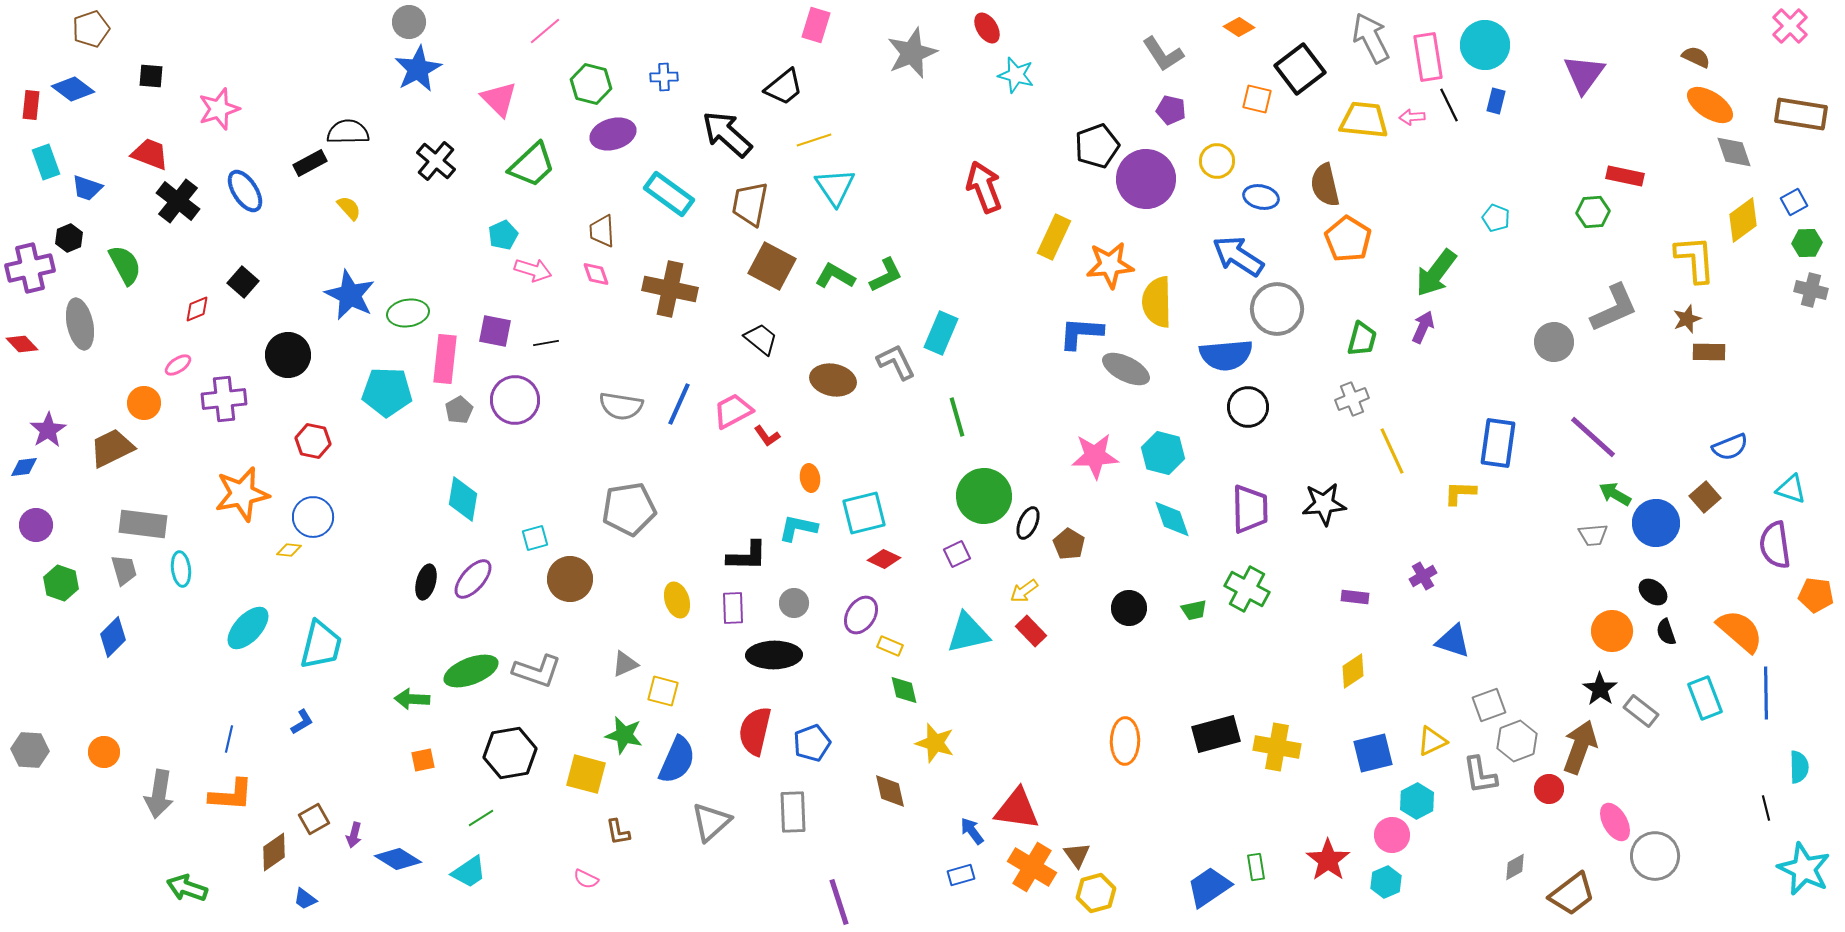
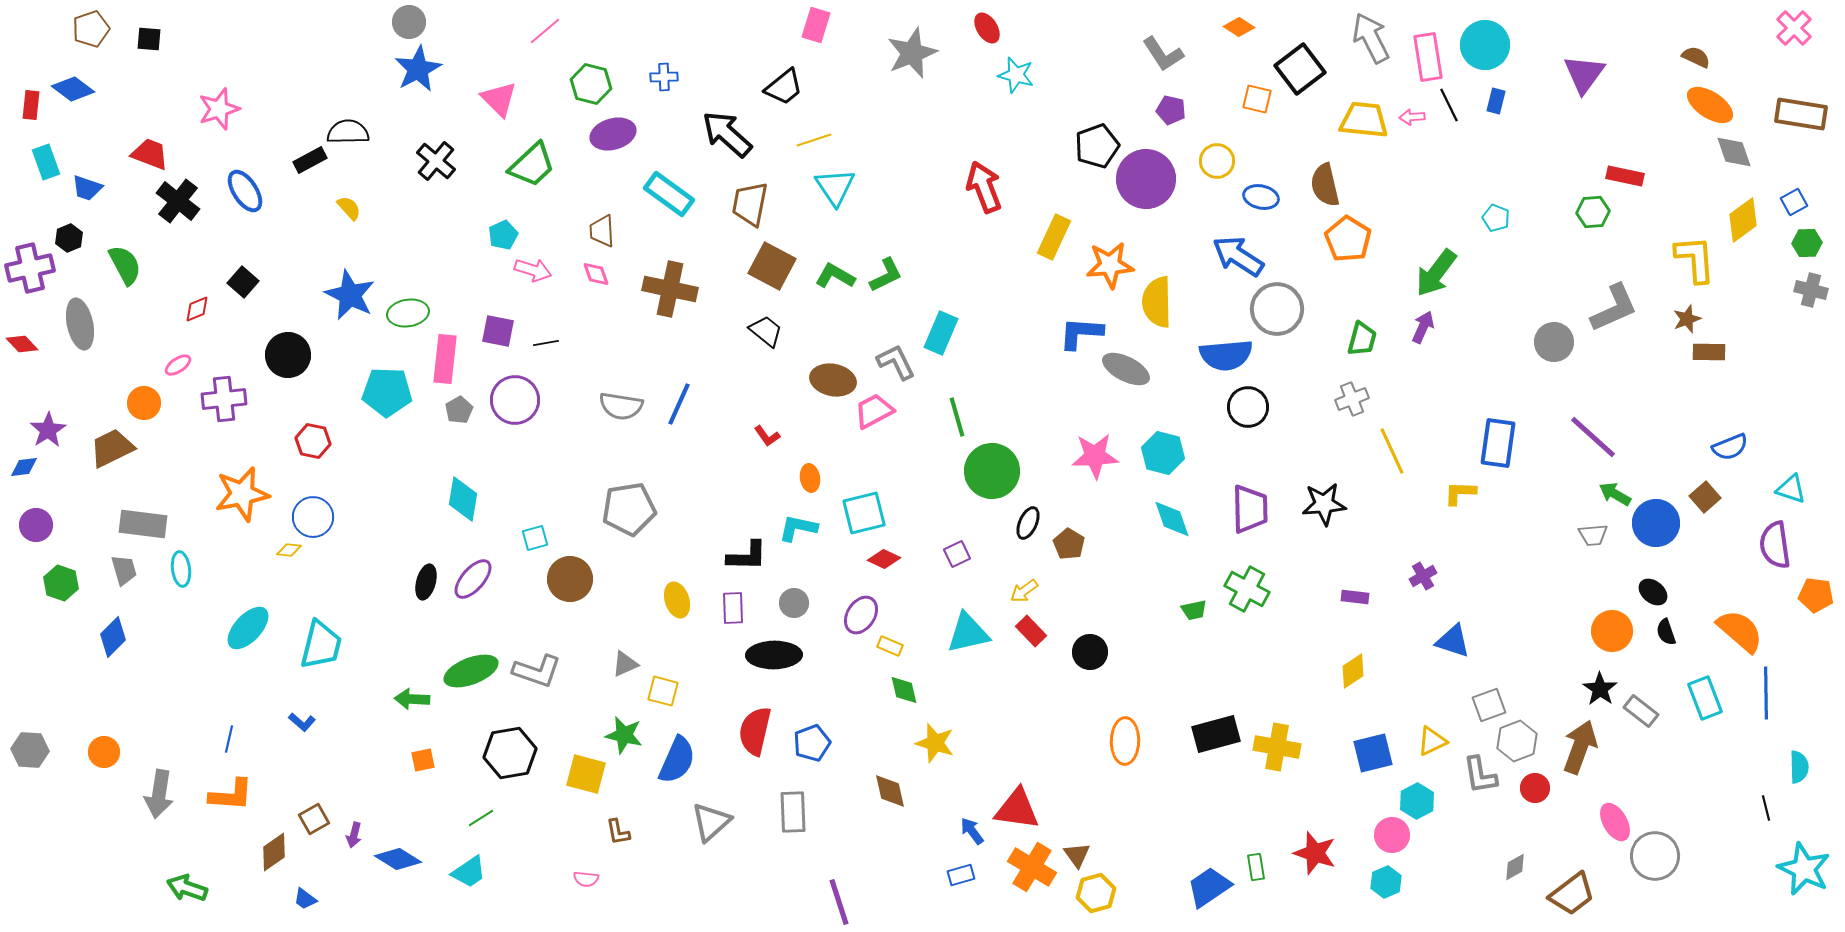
pink cross at (1790, 26): moved 4 px right, 2 px down
black square at (151, 76): moved 2 px left, 37 px up
black rectangle at (310, 163): moved 3 px up
purple square at (495, 331): moved 3 px right
black trapezoid at (761, 339): moved 5 px right, 8 px up
pink trapezoid at (733, 411): moved 141 px right
green circle at (984, 496): moved 8 px right, 25 px up
black circle at (1129, 608): moved 39 px left, 44 px down
blue L-shape at (302, 722): rotated 72 degrees clockwise
red circle at (1549, 789): moved 14 px left, 1 px up
red star at (1328, 860): moved 13 px left, 7 px up; rotated 18 degrees counterclockwise
pink semicircle at (586, 879): rotated 20 degrees counterclockwise
